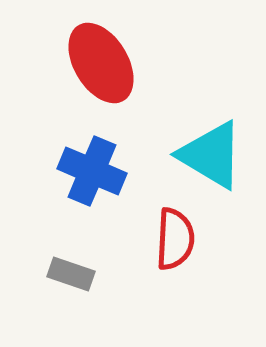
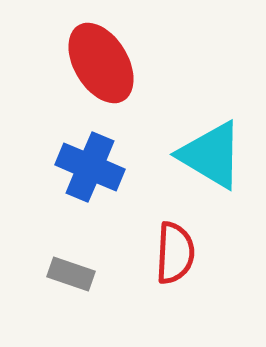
blue cross: moved 2 px left, 4 px up
red semicircle: moved 14 px down
